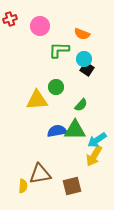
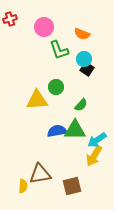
pink circle: moved 4 px right, 1 px down
green L-shape: rotated 110 degrees counterclockwise
